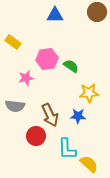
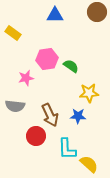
yellow rectangle: moved 9 px up
